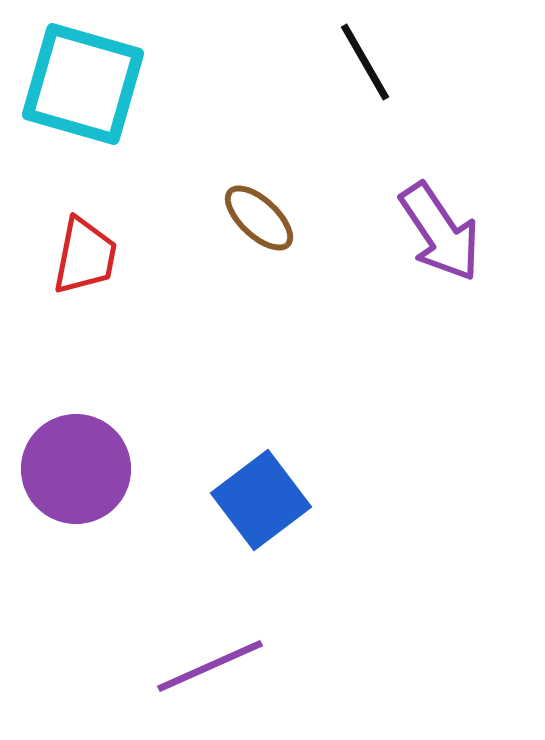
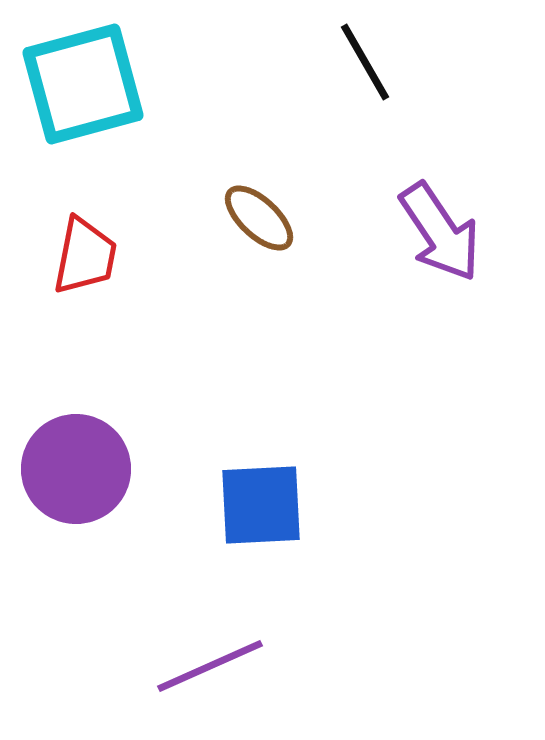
cyan square: rotated 31 degrees counterclockwise
blue square: moved 5 px down; rotated 34 degrees clockwise
